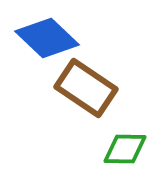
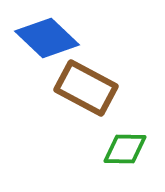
brown rectangle: rotated 6 degrees counterclockwise
